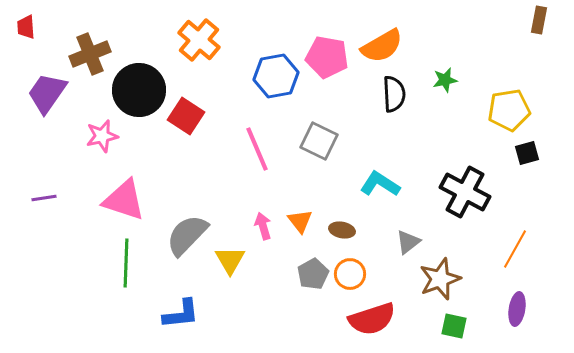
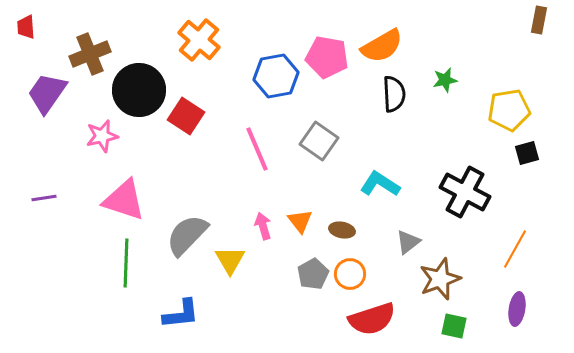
gray square: rotated 9 degrees clockwise
